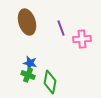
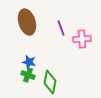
blue star: moved 1 px left, 1 px up
